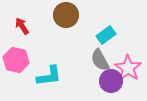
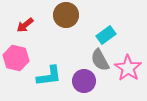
red arrow: moved 3 px right, 1 px up; rotated 96 degrees counterclockwise
pink hexagon: moved 2 px up
purple circle: moved 27 px left
